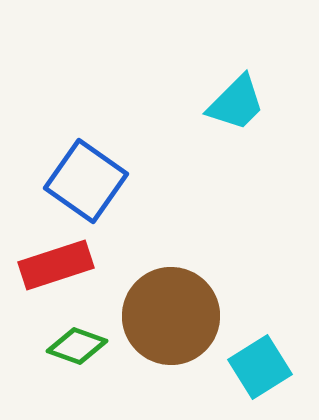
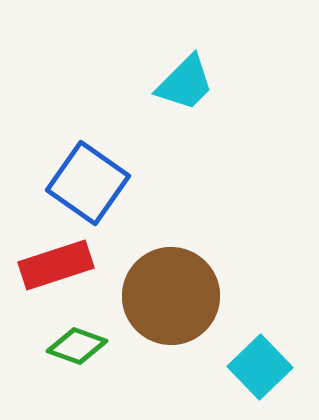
cyan trapezoid: moved 51 px left, 20 px up
blue square: moved 2 px right, 2 px down
brown circle: moved 20 px up
cyan square: rotated 12 degrees counterclockwise
